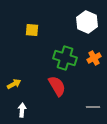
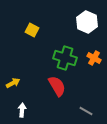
yellow square: rotated 24 degrees clockwise
orange cross: rotated 32 degrees counterclockwise
yellow arrow: moved 1 px left, 1 px up
gray line: moved 7 px left, 4 px down; rotated 32 degrees clockwise
